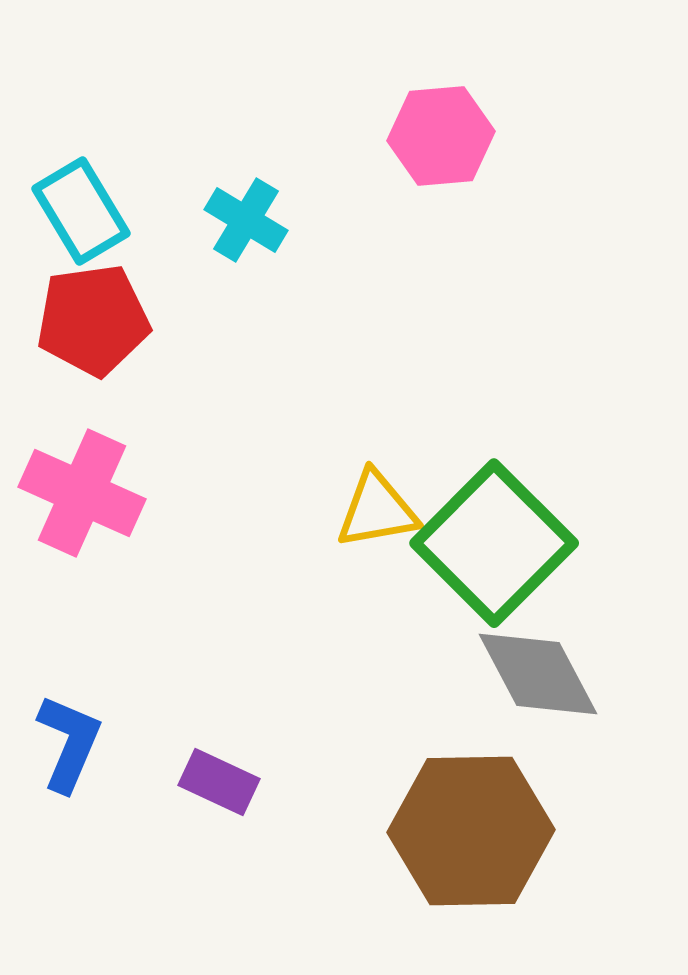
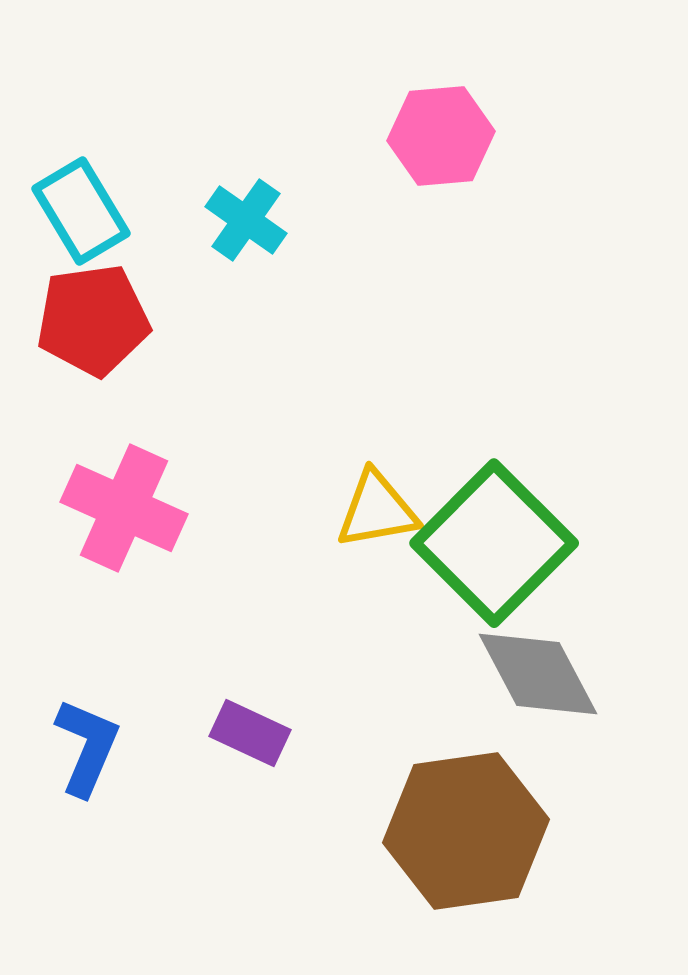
cyan cross: rotated 4 degrees clockwise
pink cross: moved 42 px right, 15 px down
blue L-shape: moved 18 px right, 4 px down
purple rectangle: moved 31 px right, 49 px up
brown hexagon: moved 5 px left; rotated 7 degrees counterclockwise
